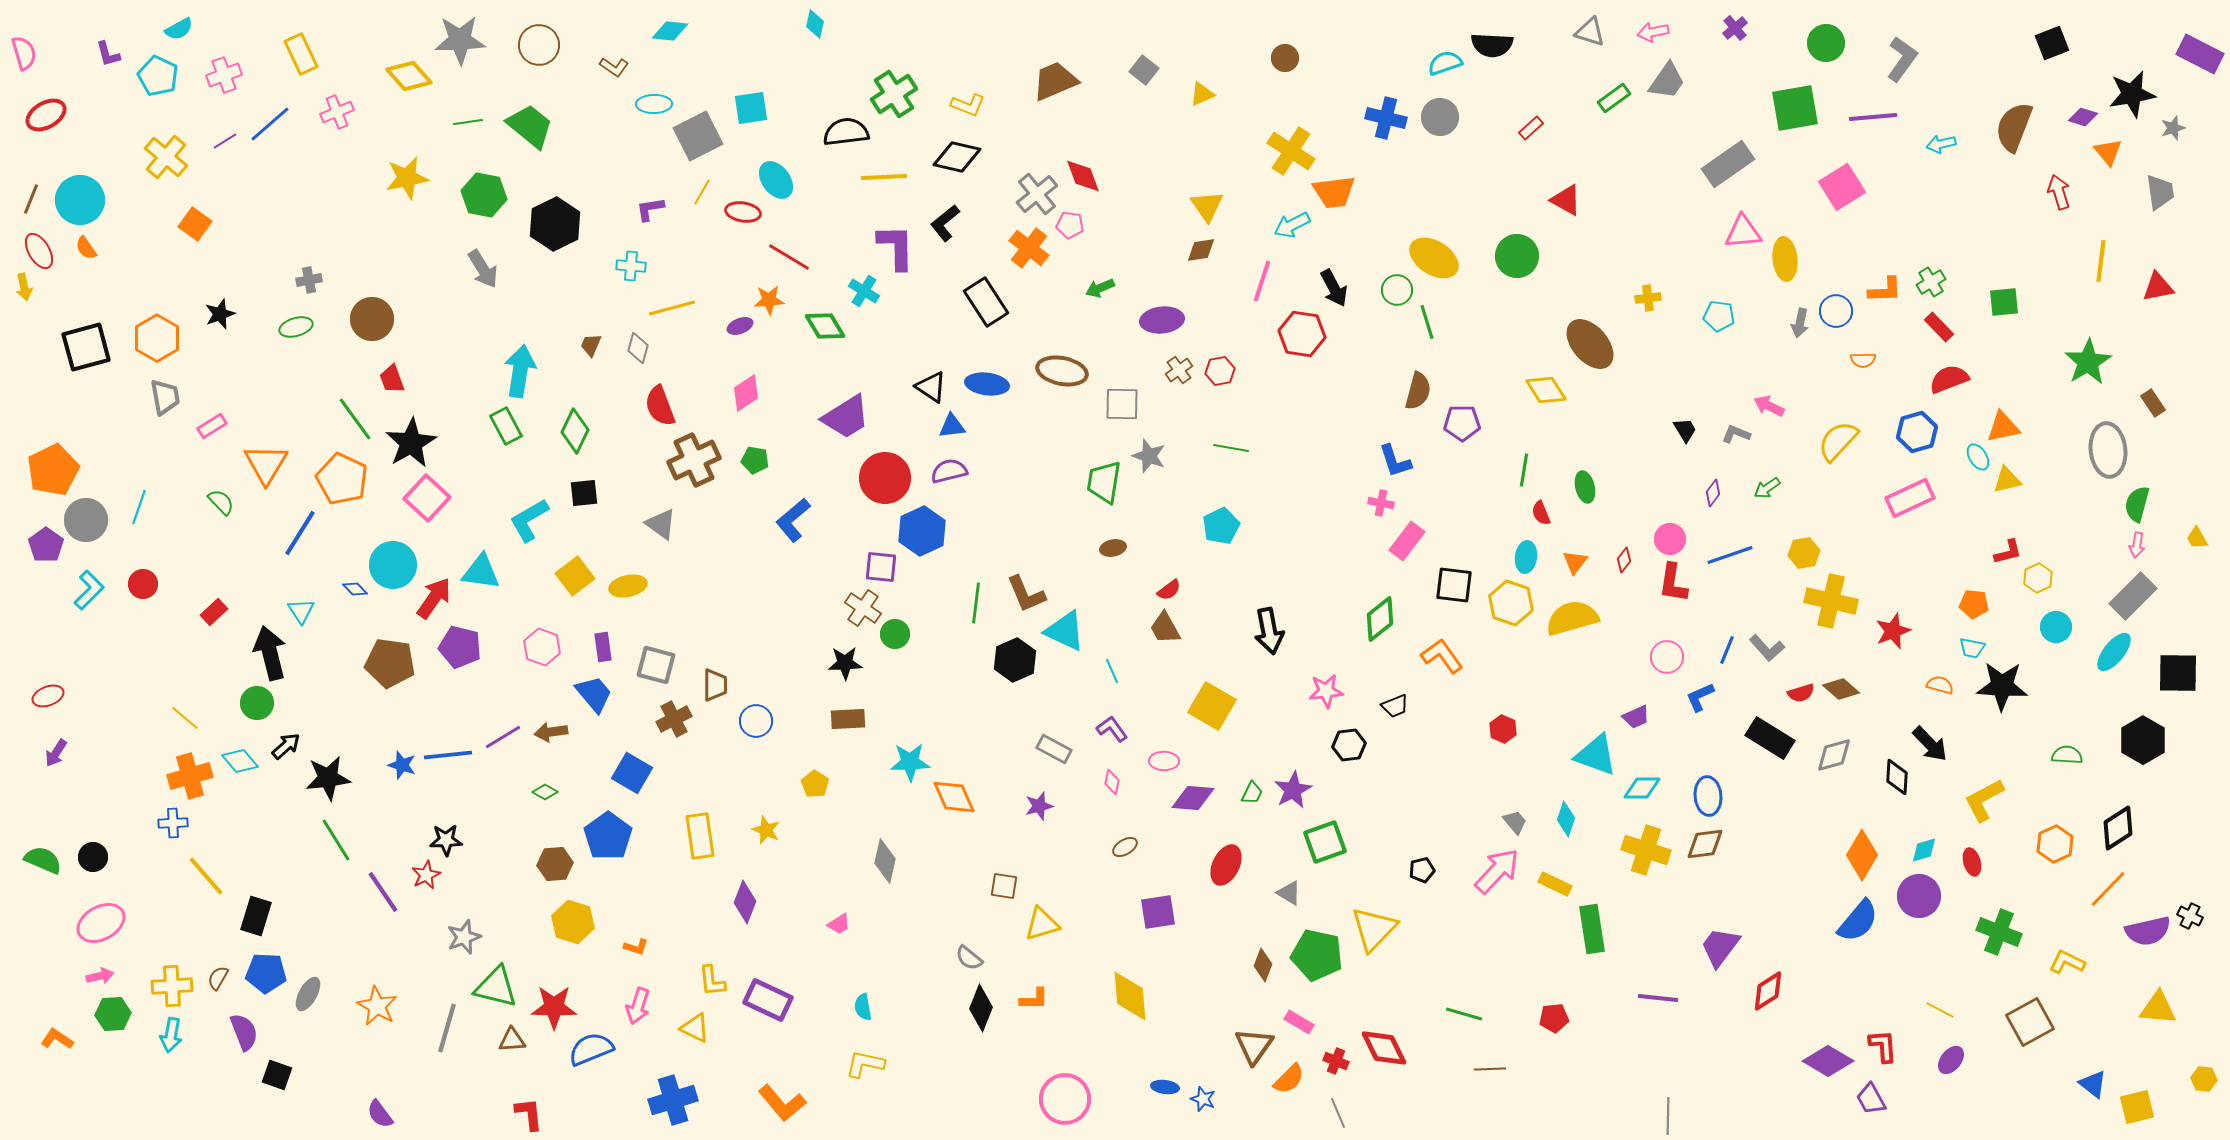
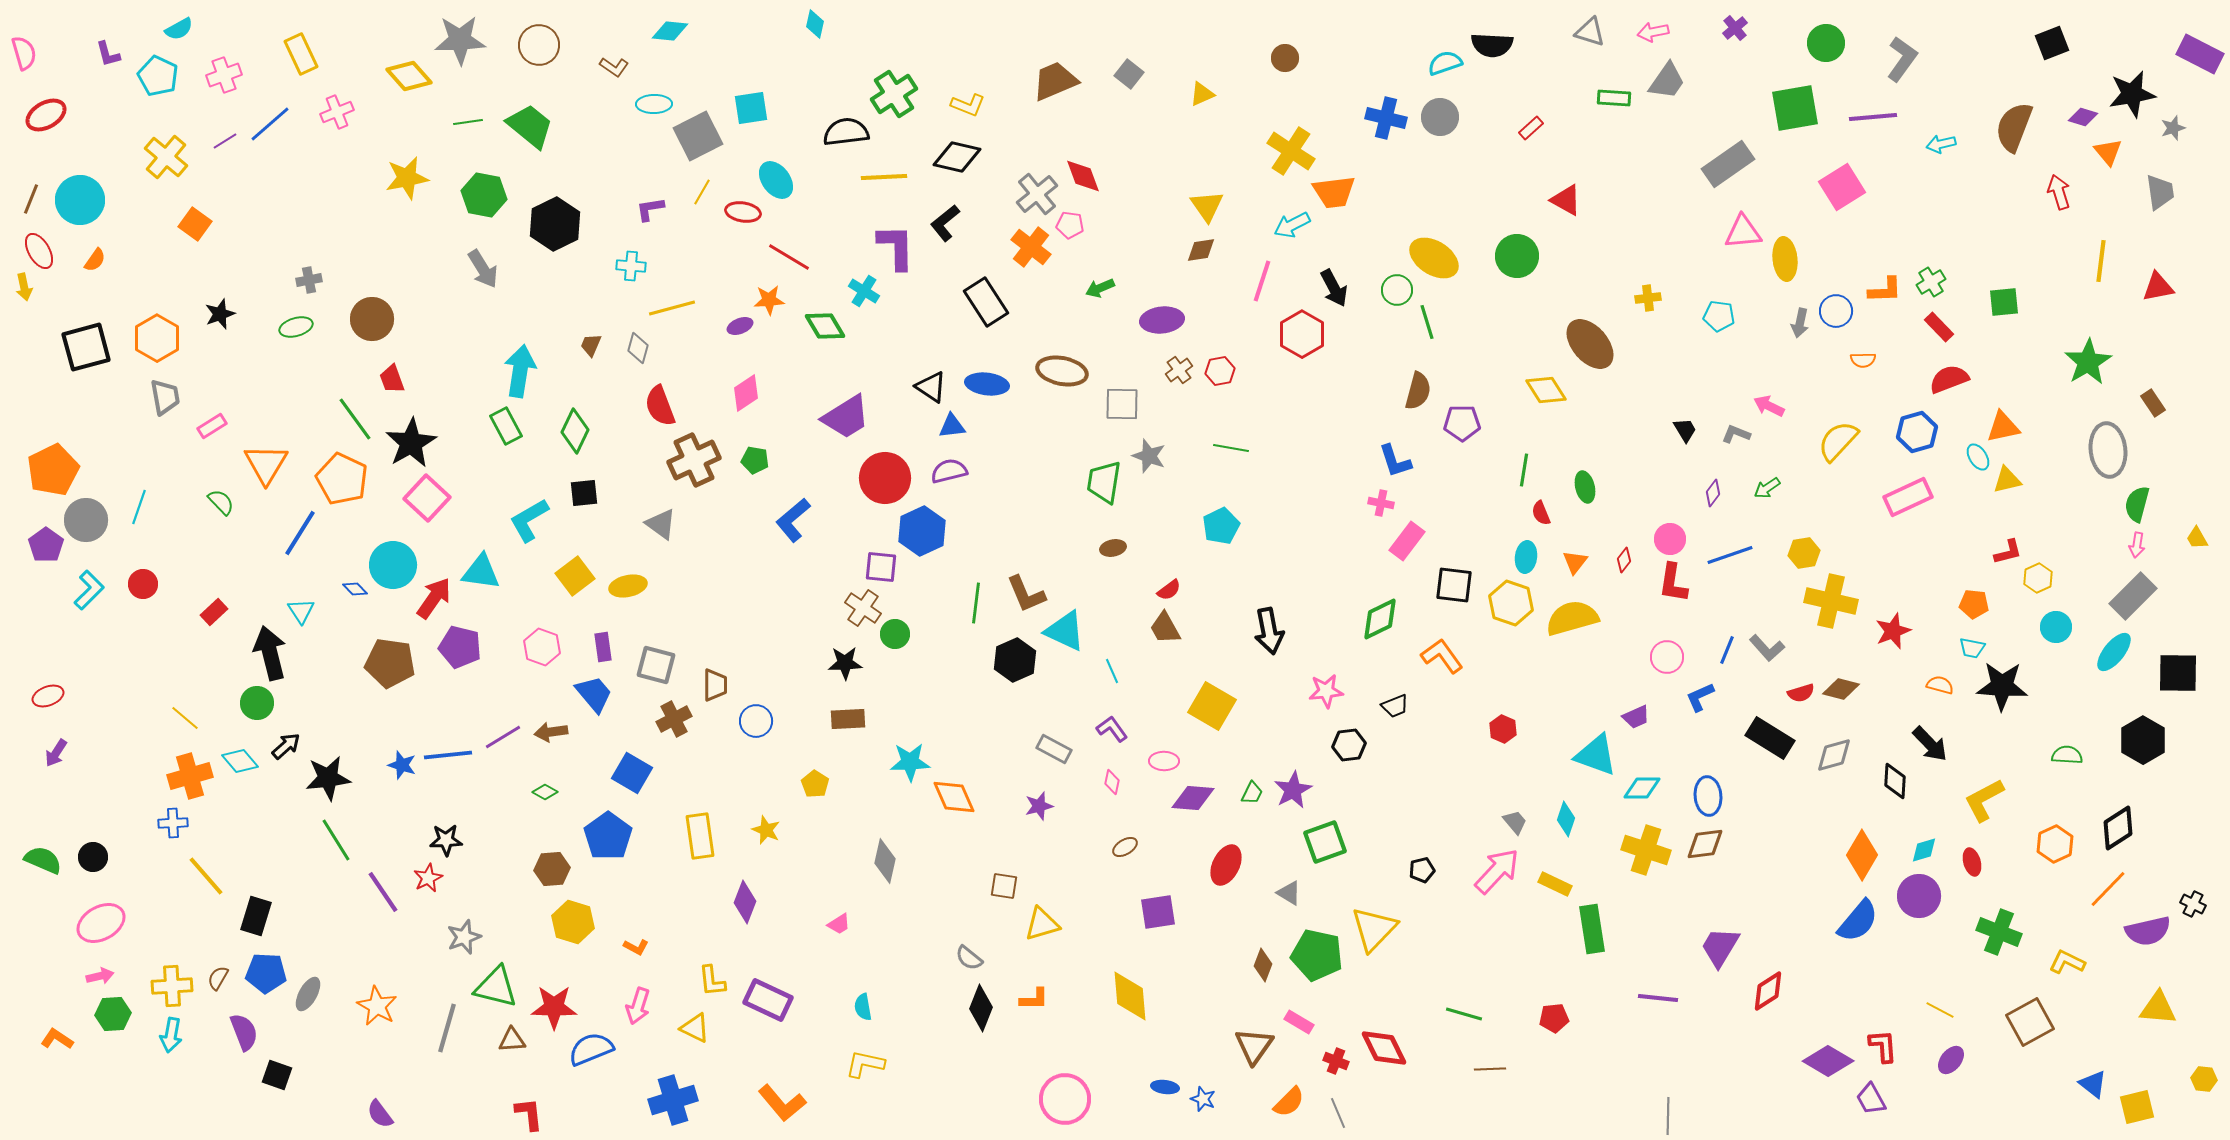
gray square at (1144, 70): moved 15 px left, 4 px down
green rectangle at (1614, 98): rotated 40 degrees clockwise
orange semicircle at (86, 248): moved 9 px right, 12 px down; rotated 110 degrees counterclockwise
orange cross at (1029, 248): moved 2 px right, 1 px up
red hexagon at (1302, 334): rotated 21 degrees clockwise
pink rectangle at (1910, 498): moved 2 px left, 1 px up
green diamond at (1380, 619): rotated 12 degrees clockwise
brown diamond at (1841, 689): rotated 27 degrees counterclockwise
black diamond at (1897, 777): moved 2 px left, 4 px down
brown hexagon at (555, 864): moved 3 px left, 5 px down
red star at (426, 875): moved 2 px right, 3 px down
black cross at (2190, 916): moved 3 px right, 12 px up
orange L-shape at (636, 947): rotated 10 degrees clockwise
purple trapezoid at (1720, 947): rotated 6 degrees counterclockwise
orange semicircle at (1289, 1079): moved 23 px down
